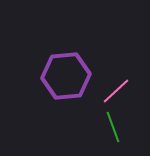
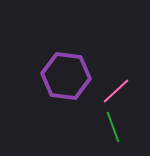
purple hexagon: rotated 12 degrees clockwise
